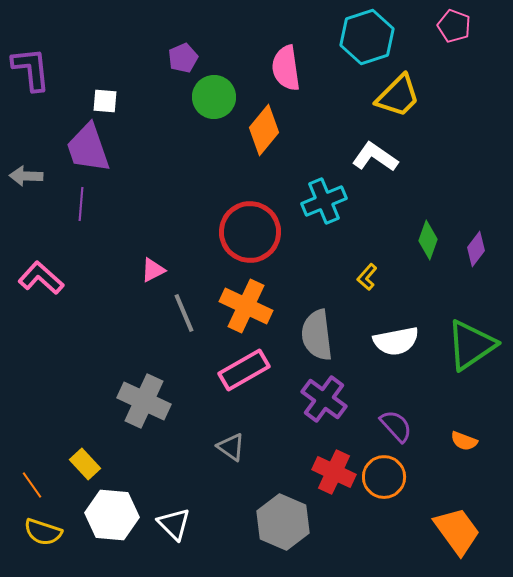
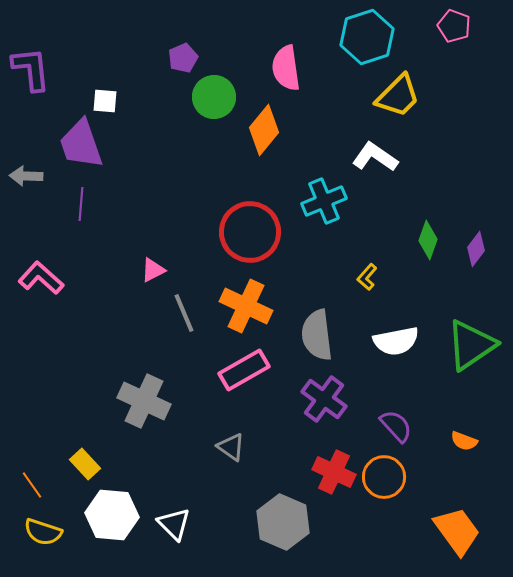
purple trapezoid: moved 7 px left, 4 px up
